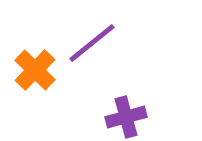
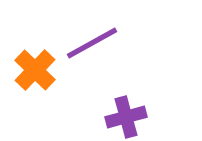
purple line: rotated 10 degrees clockwise
